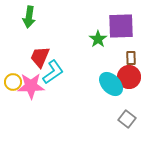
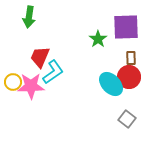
purple square: moved 5 px right, 1 px down
